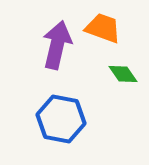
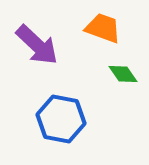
purple arrow: moved 20 px left; rotated 120 degrees clockwise
